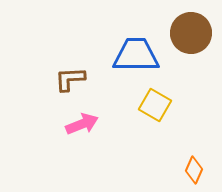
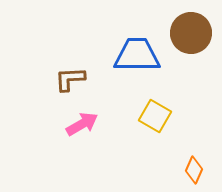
blue trapezoid: moved 1 px right
yellow square: moved 11 px down
pink arrow: rotated 8 degrees counterclockwise
